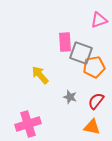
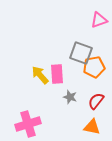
pink rectangle: moved 8 px left, 32 px down
